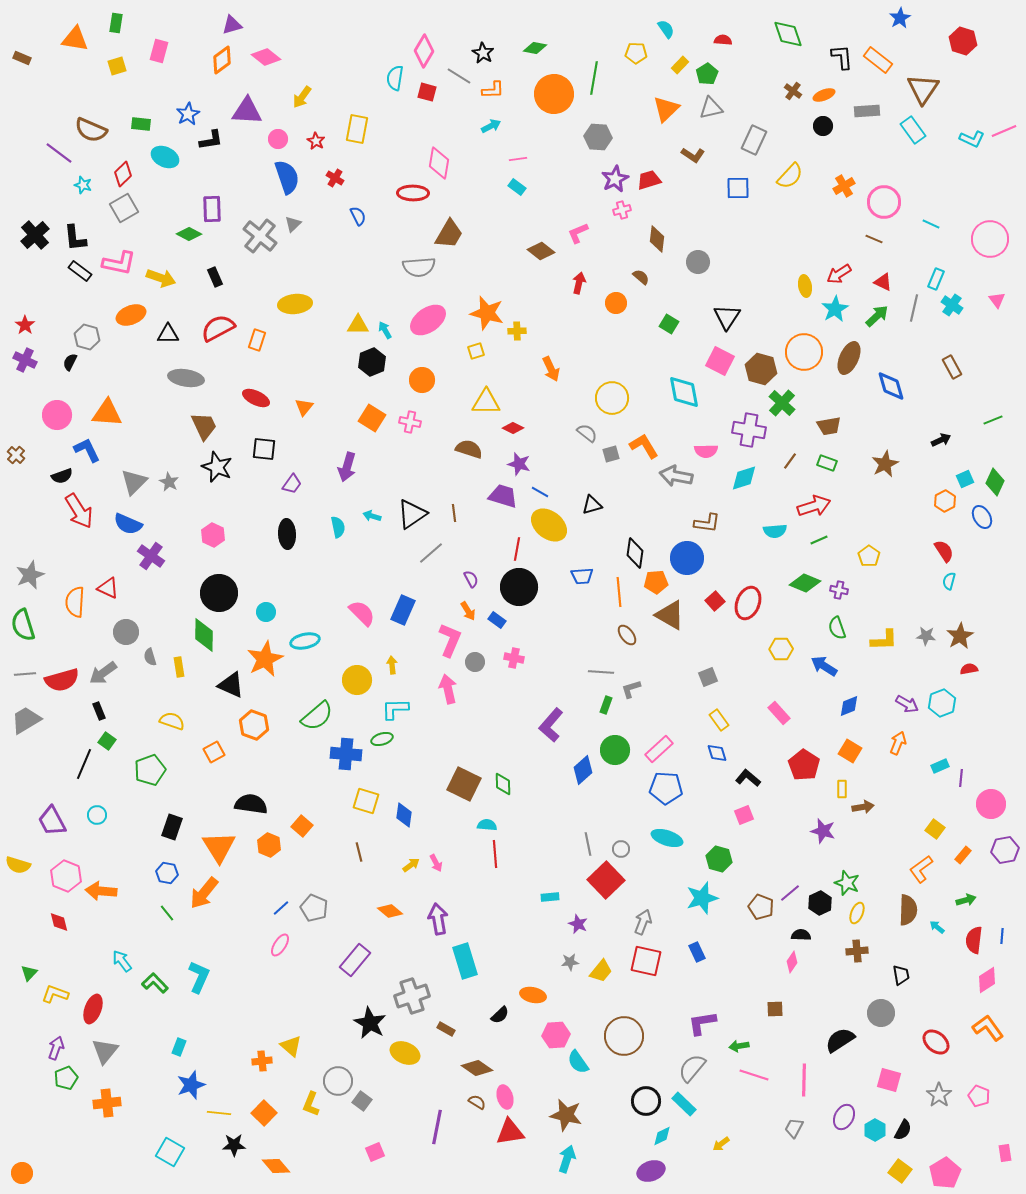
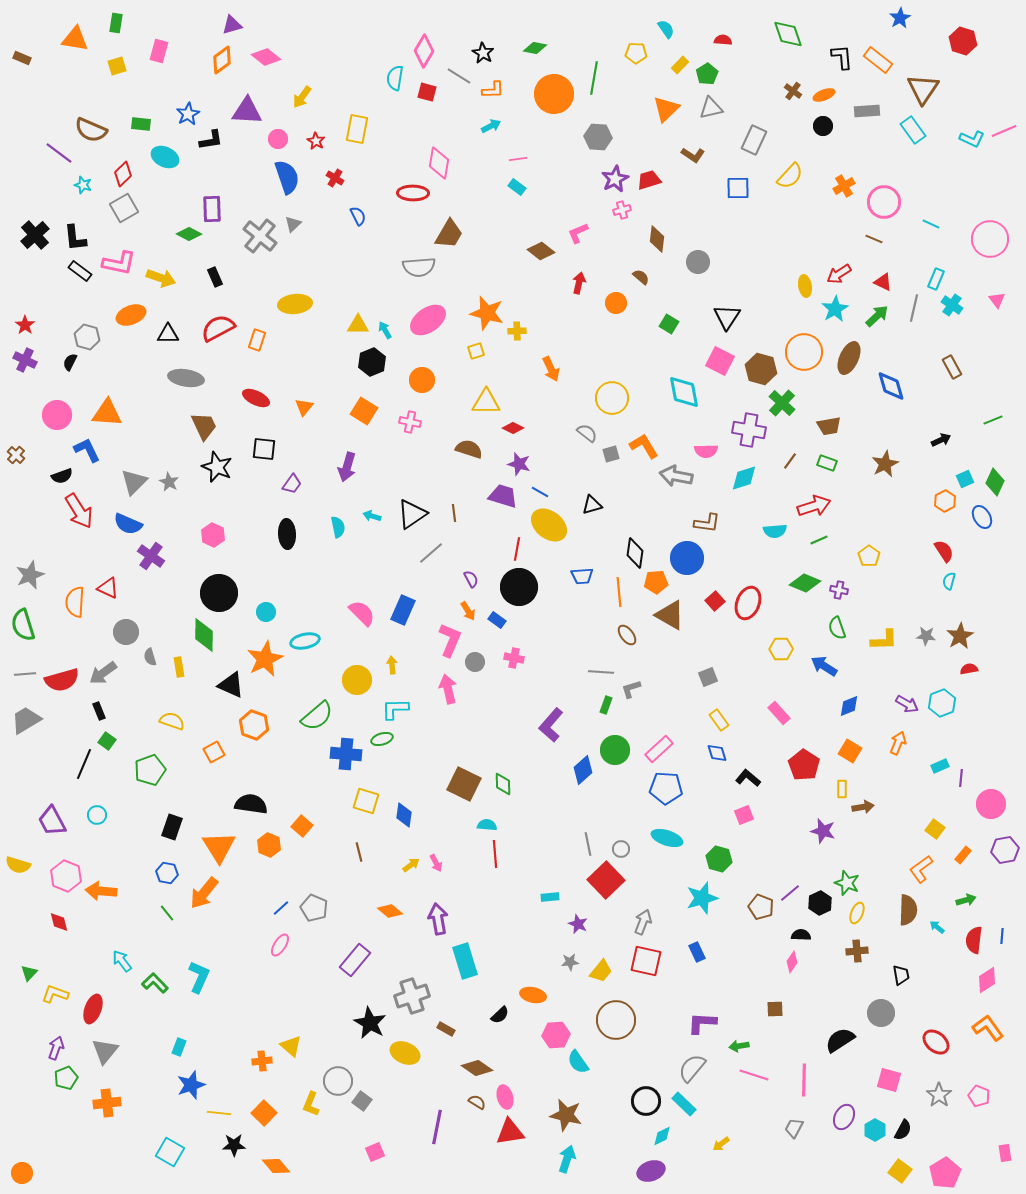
orange square at (372, 418): moved 8 px left, 7 px up
purple L-shape at (702, 1023): rotated 12 degrees clockwise
brown circle at (624, 1036): moved 8 px left, 16 px up
